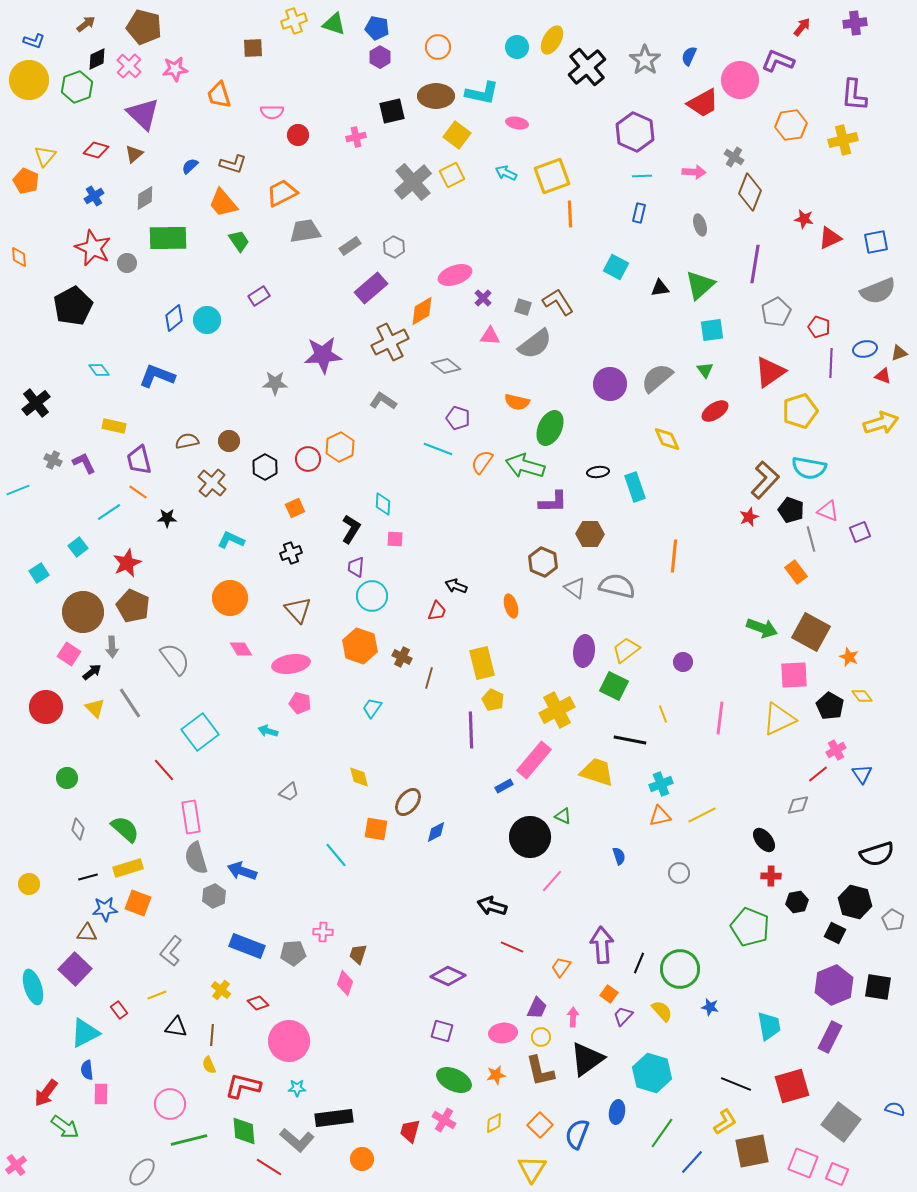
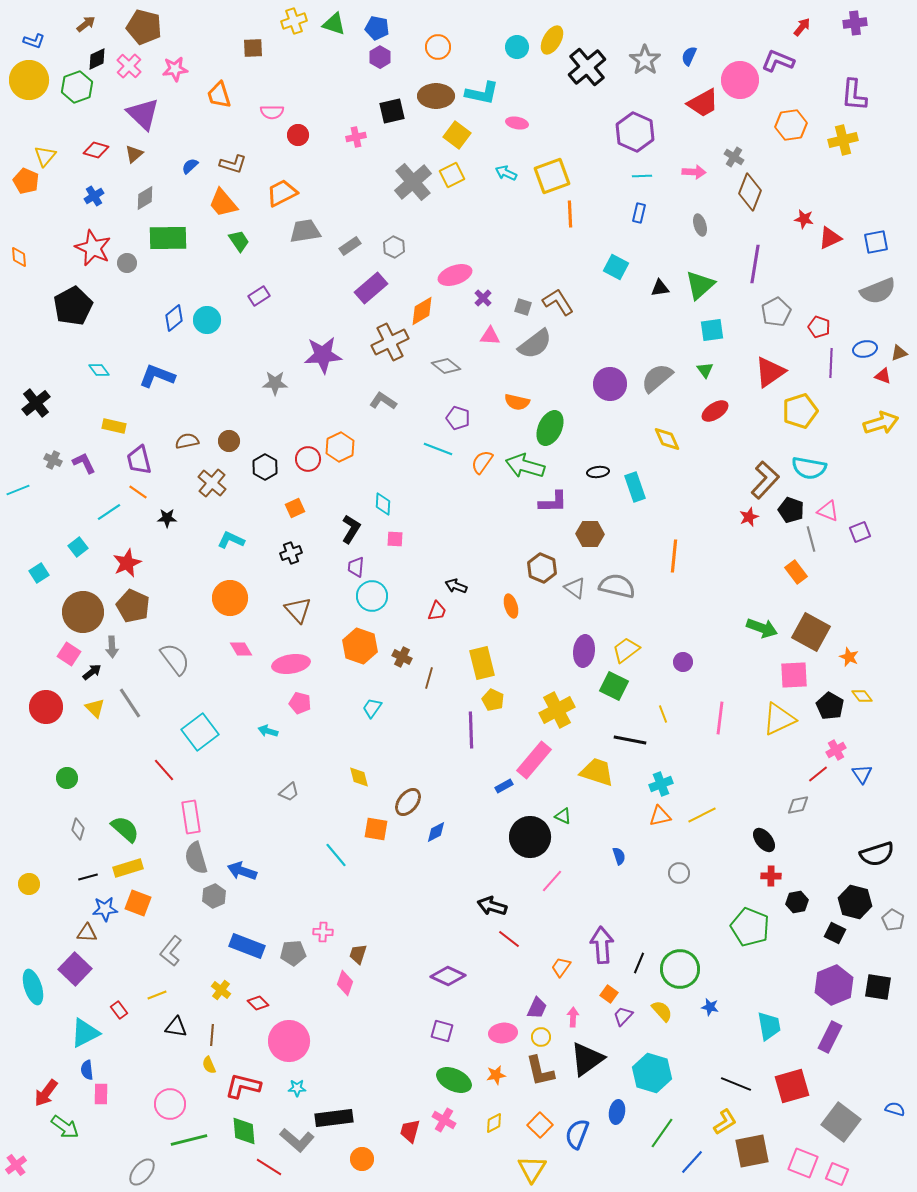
brown hexagon at (543, 562): moved 1 px left, 6 px down
red line at (512, 947): moved 3 px left, 8 px up; rotated 15 degrees clockwise
